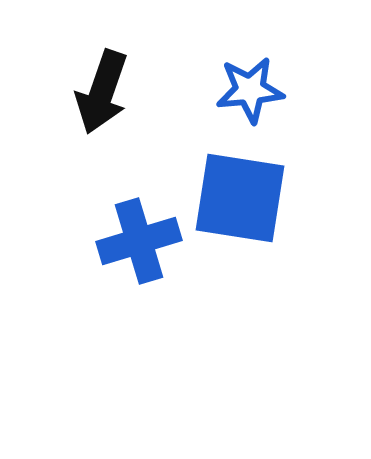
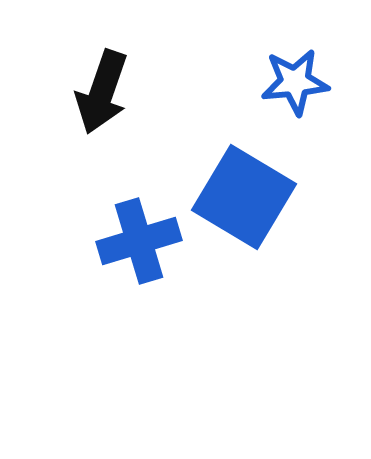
blue star: moved 45 px right, 8 px up
blue square: moved 4 px right, 1 px up; rotated 22 degrees clockwise
